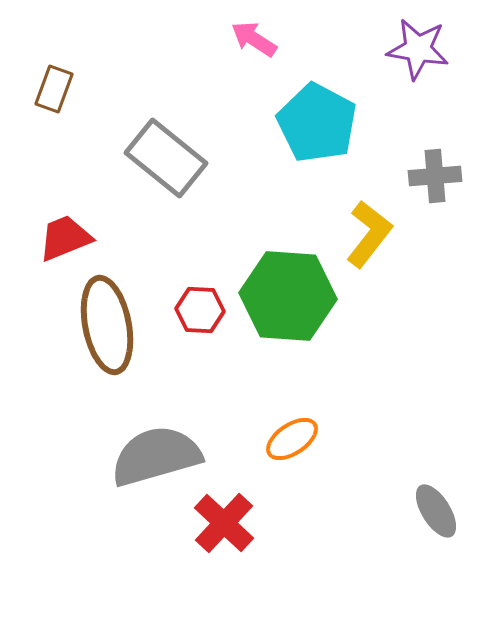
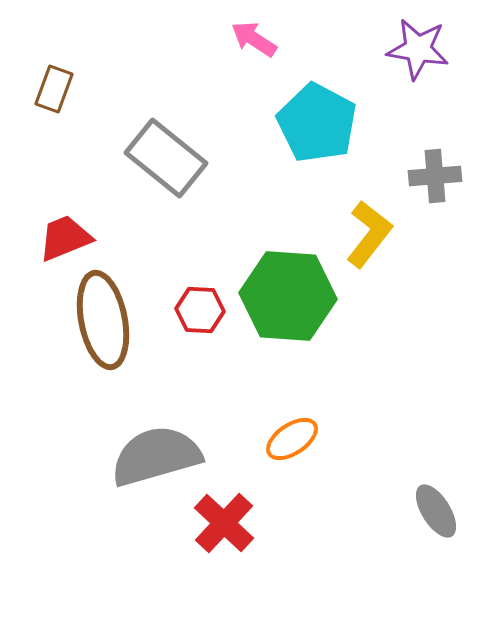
brown ellipse: moved 4 px left, 5 px up
